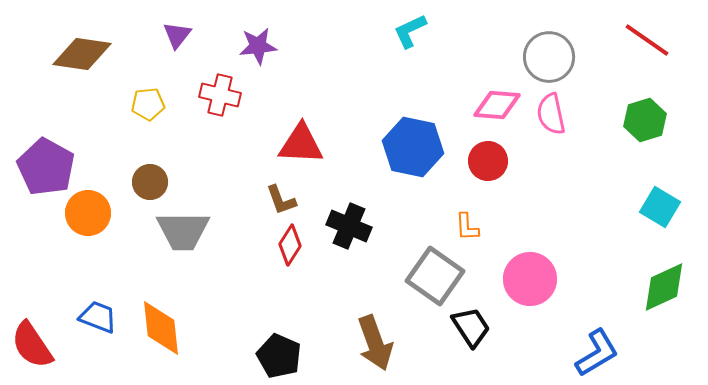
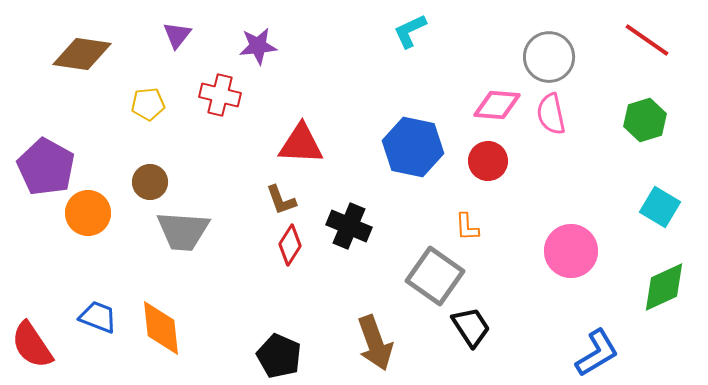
gray trapezoid: rotated 4 degrees clockwise
pink circle: moved 41 px right, 28 px up
